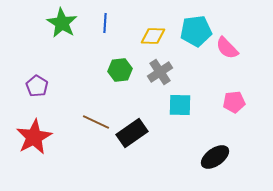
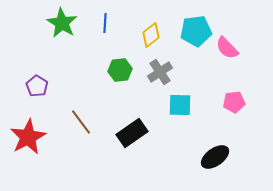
yellow diamond: moved 2 px left, 1 px up; rotated 40 degrees counterclockwise
brown line: moved 15 px left; rotated 28 degrees clockwise
red star: moved 6 px left
